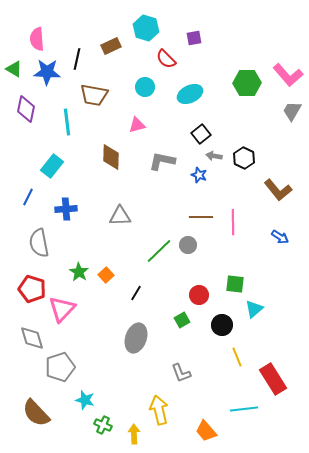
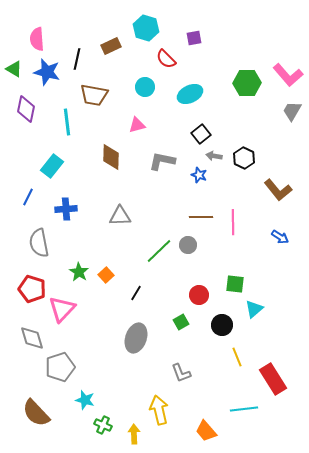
blue star at (47, 72): rotated 12 degrees clockwise
green square at (182, 320): moved 1 px left, 2 px down
